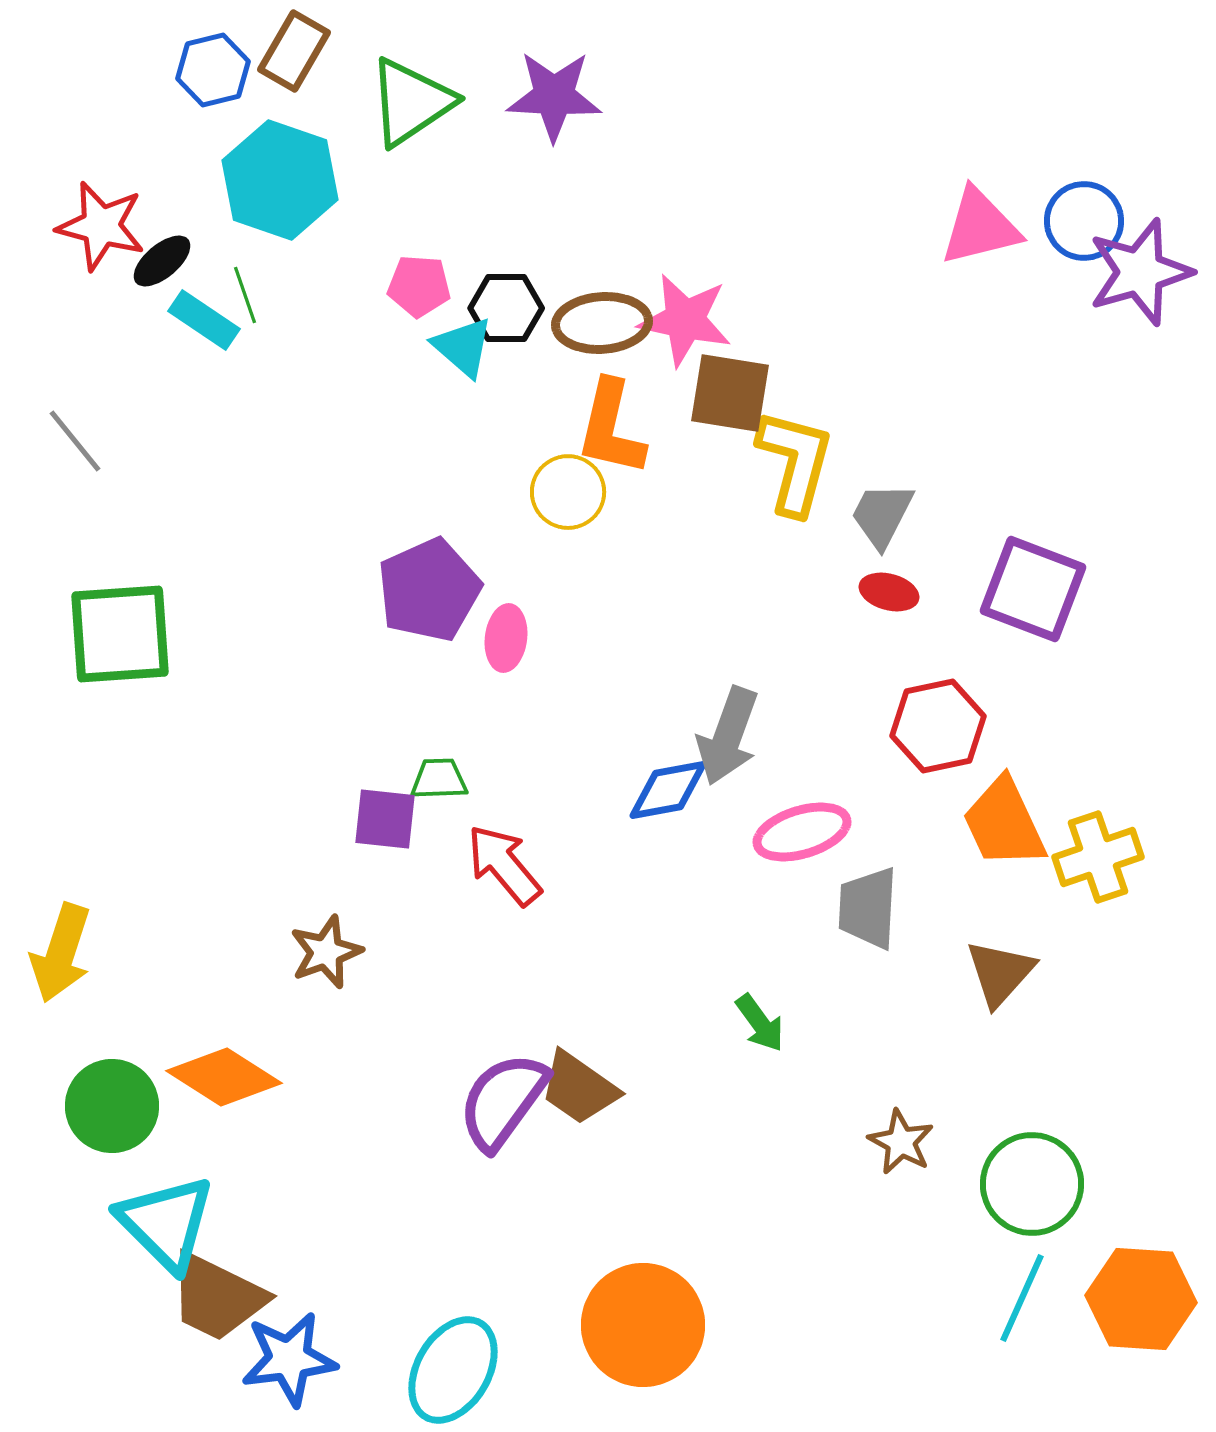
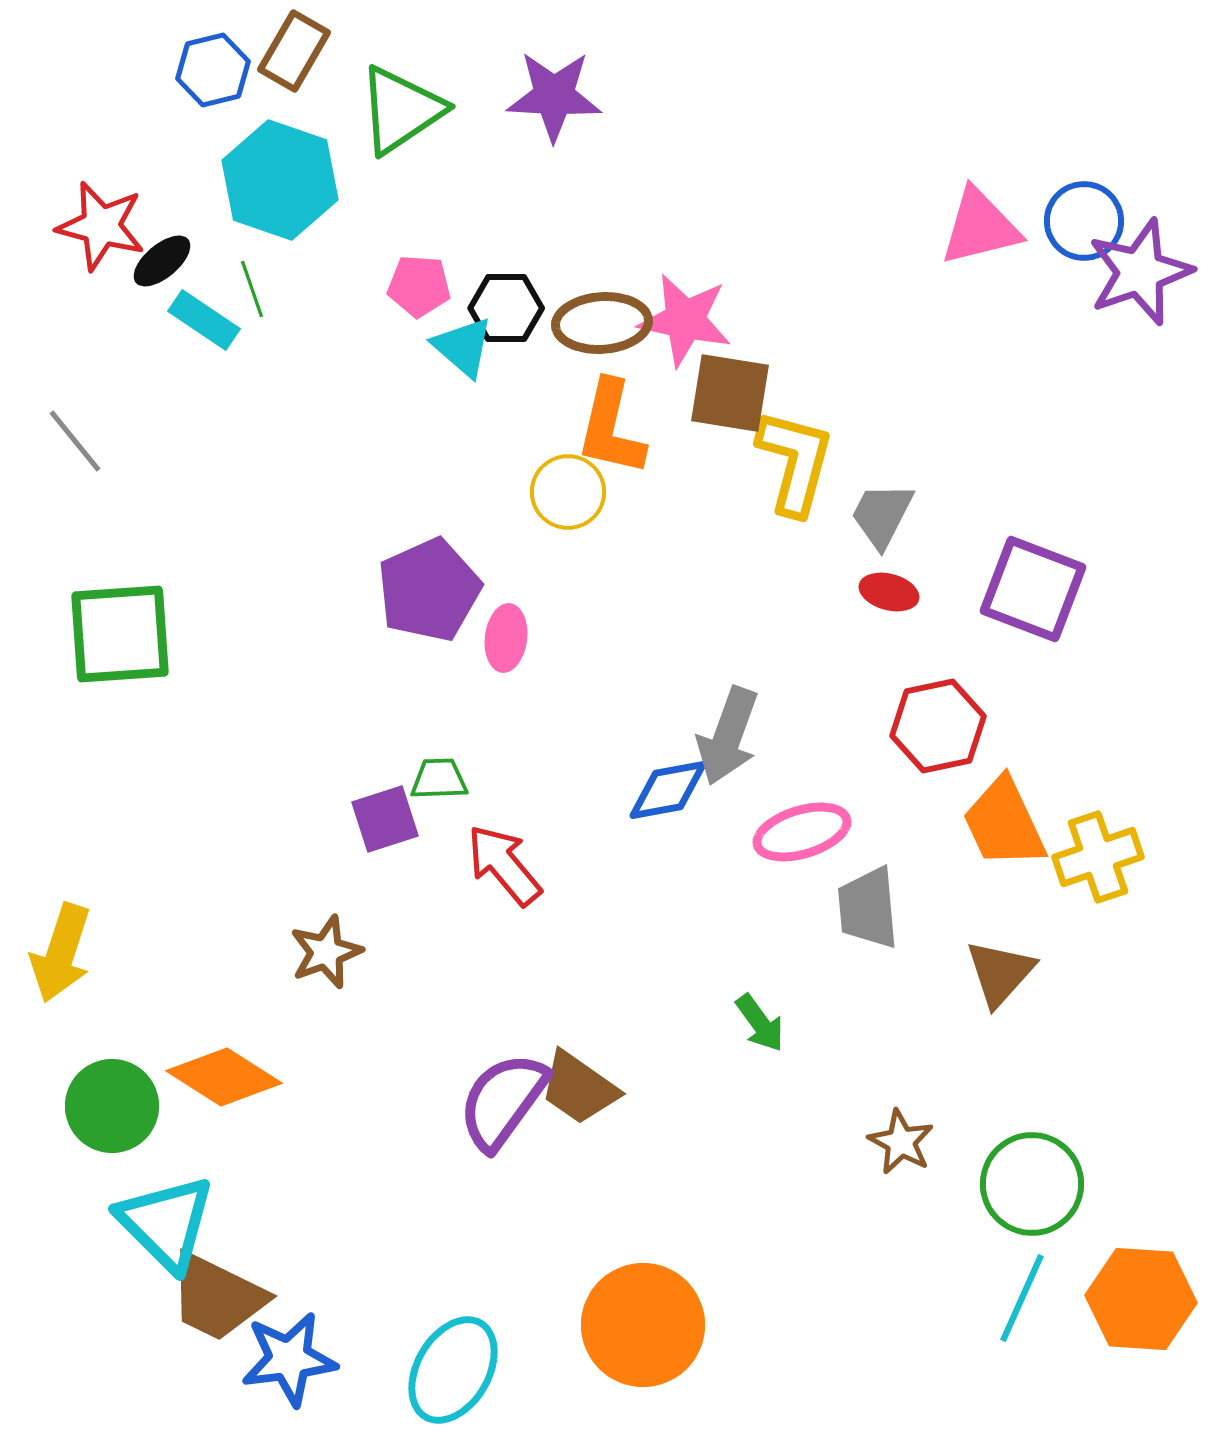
green triangle at (411, 102): moved 10 px left, 8 px down
purple star at (1140, 272): rotated 3 degrees counterclockwise
green line at (245, 295): moved 7 px right, 6 px up
purple square at (385, 819): rotated 24 degrees counterclockwise
gray trapezoid at (868, 908): rotated 8 degrees counterclockwise
